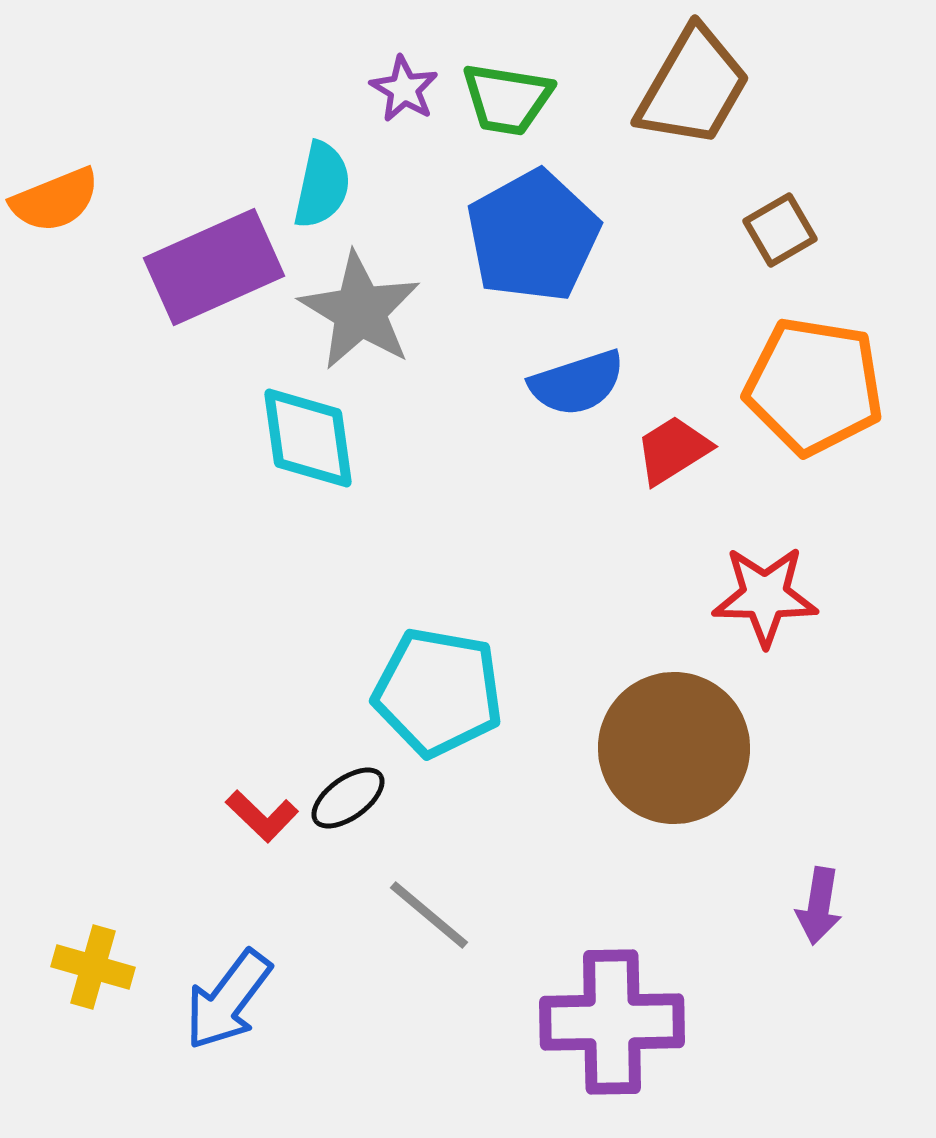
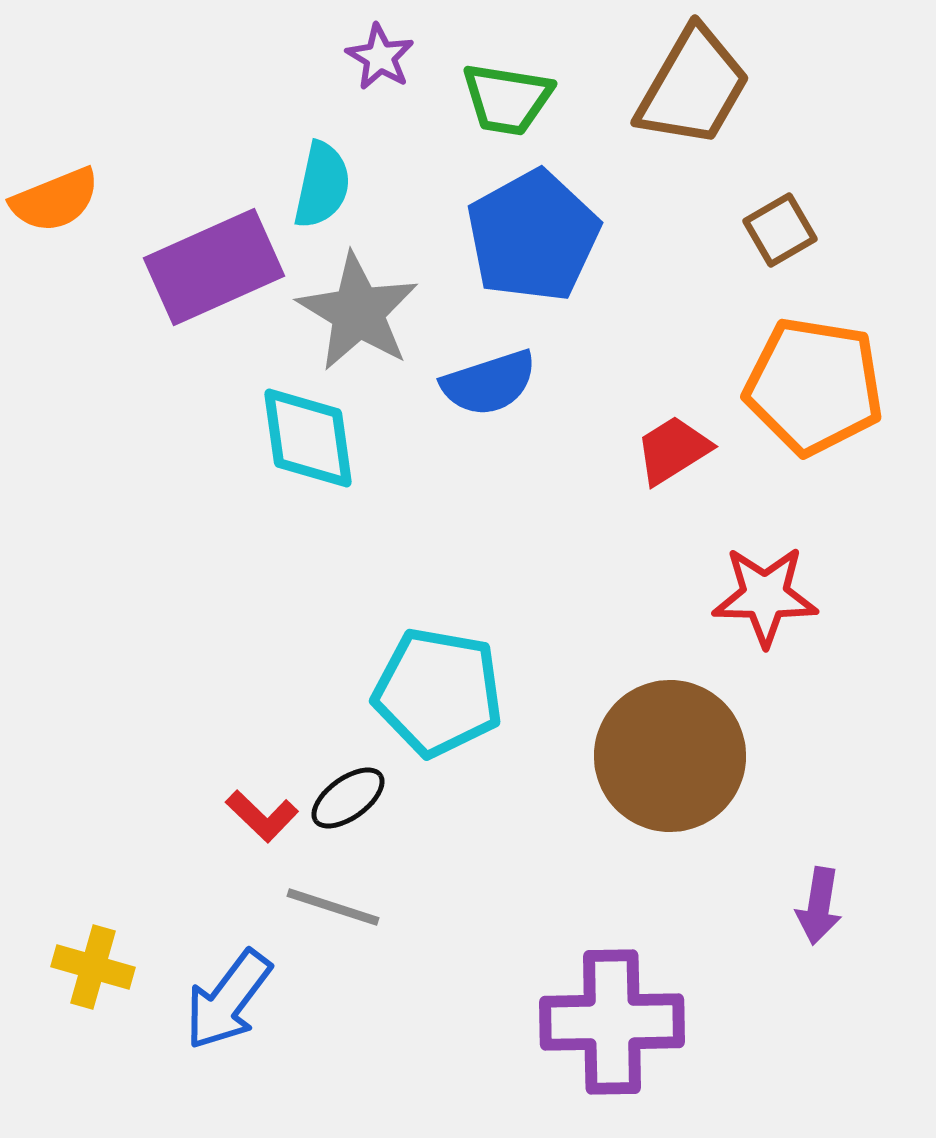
purple star: moved 24 px left, 32 px up
gray star: moved 2 px left, 1 px down
blue semicircle: moved 88 px left
brown circle: moved 4 px left, 8 px down
gray line: moved 96 px left, 8 px up; rotated 22 degrees counterclockwise
